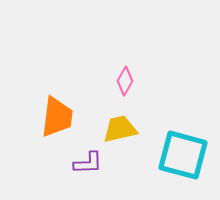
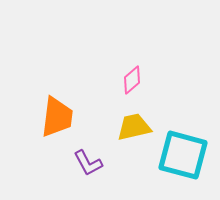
pink diamond: moved 7 px right, 1 px up; rotated 20 degrees clockwise
yellow trapezoid: moved 14 px right, 2 px up
purple L-shape: rotated 64 degrees clockwise
